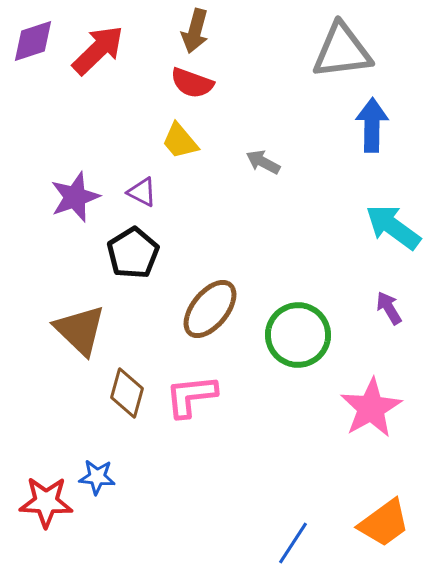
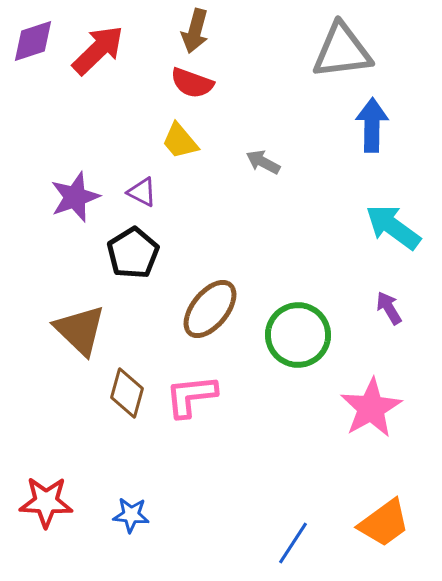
blue star: moved 34 px right, 38 px down
